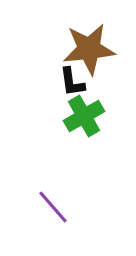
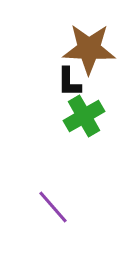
brown star: rotated 8 degrees clockwise
black L-shape: moved 3 px left; rotated 8 degrees clockwise
